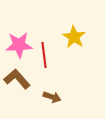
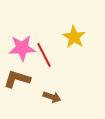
pink star: moved 3 px right, 3 px down
red line: rotated 20 degrees counterclockwise
brown L-shape: rotated 32 degrees counterclockwise
